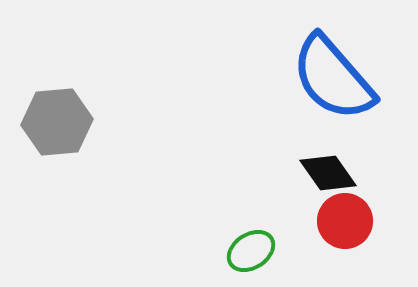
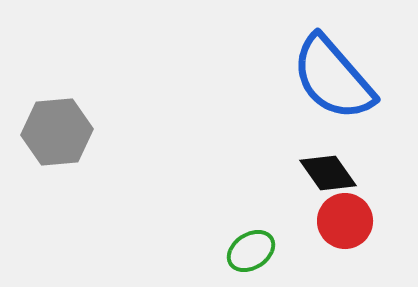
gray hexagon: moved 10 px down
